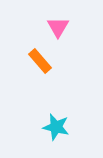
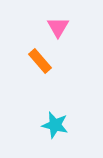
cyan star: moved 1 px left, 2 px up
